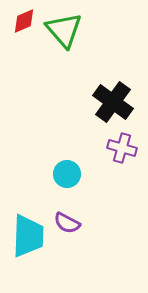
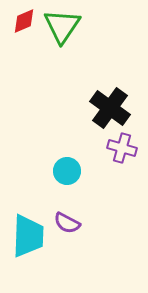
green triangle: moved 2 px left, 4 px up; rotated 15 degrees clockwise
black cross: moved 3 px left, 6 px down
cyan circle: moved 3 px up
